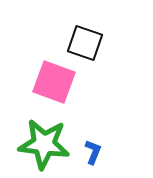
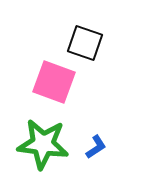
green star: moved 1 px left
blue L-shape: moved 3 px right, 5 px up; rotated 35 degrees clockwise
